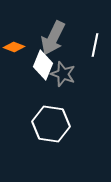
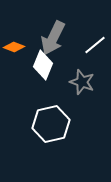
white line: rotated 40 degrees clockwise
gray star: moved 19 px right, 8 px down
white hexagon: rotated 21 degrees counterclockwise
